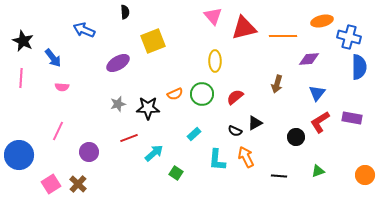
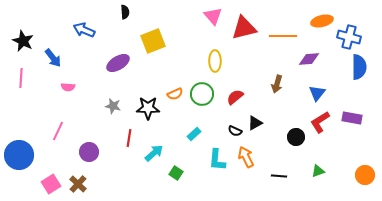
pink semicircle at (62, 87): moved 6 px right
gray star at (118, 104): moved 5 px left, 2 px down; rotated 28 degrees clockwise
red line at (129, 138): rotated 60 degrees counterclockwise
